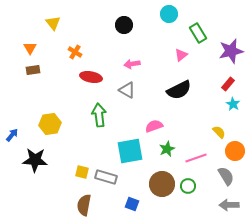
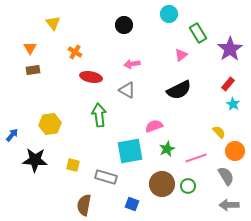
purple star: moved 1 px left, 2 px up; rotated 20 degrees counterclockwise
yellow square: moved 9 px left, 7 px up
